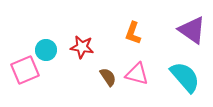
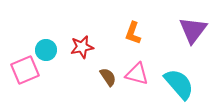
purple triangle: moved 1 px right; rotated 32 degrees clockwise
red star: rotated 20 degrees counterclockwise
cyan semicircle: moved 6 px left, 7 px down
